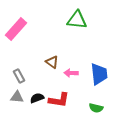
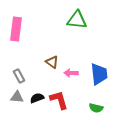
pink rectangle: rotated 35 degrees counterclockwise
red L-shape: rotated 115 degrees counterclockwise
